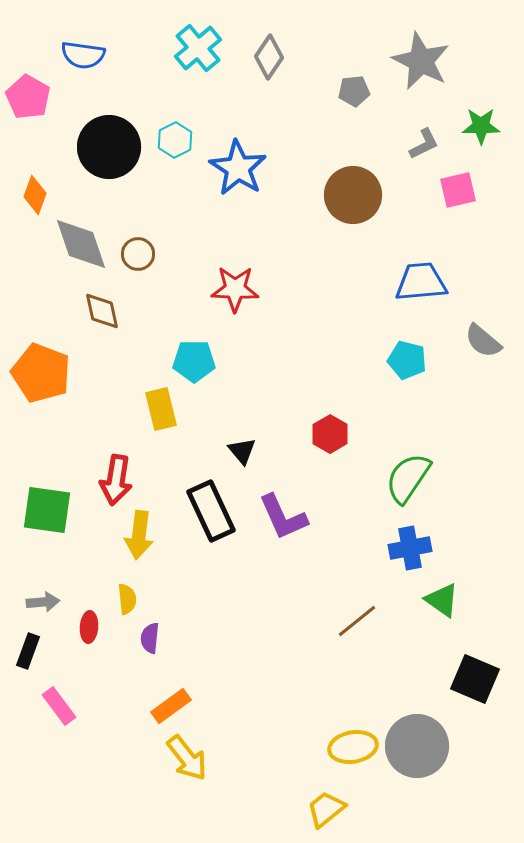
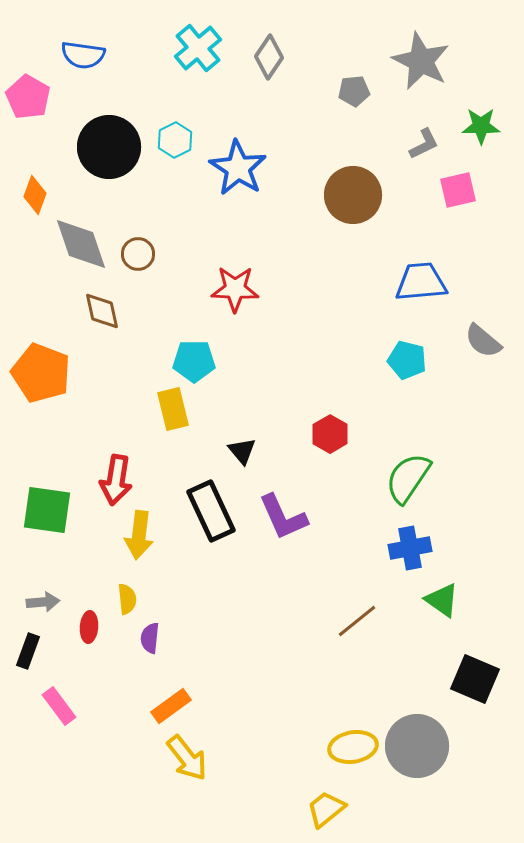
yellow rectangle at (161, 409): moved 12 px right
